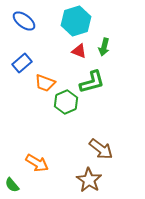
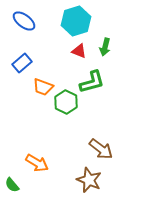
green arrow: moved 1 px right
orange trapezoid: moved 2 px left, 4 px down
green hexagon: rotated 10 degrees counterclockwise
brown star: rotated 10 degrees counterclockwise
